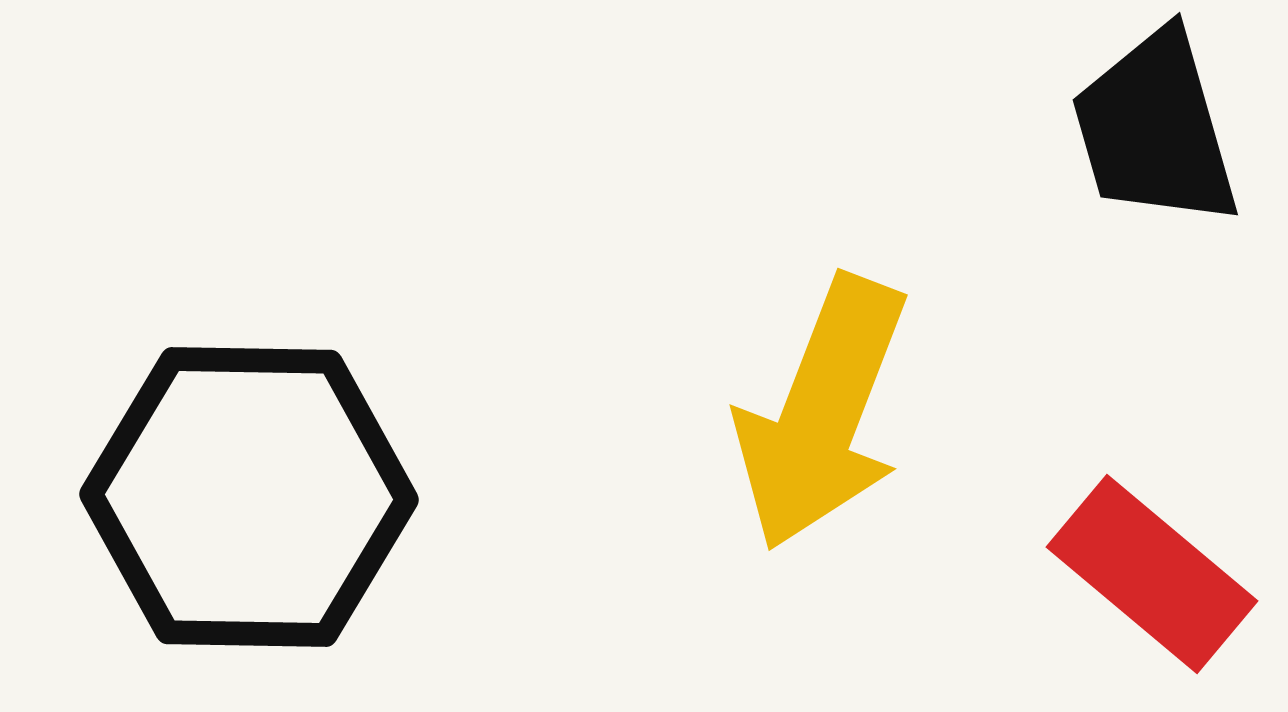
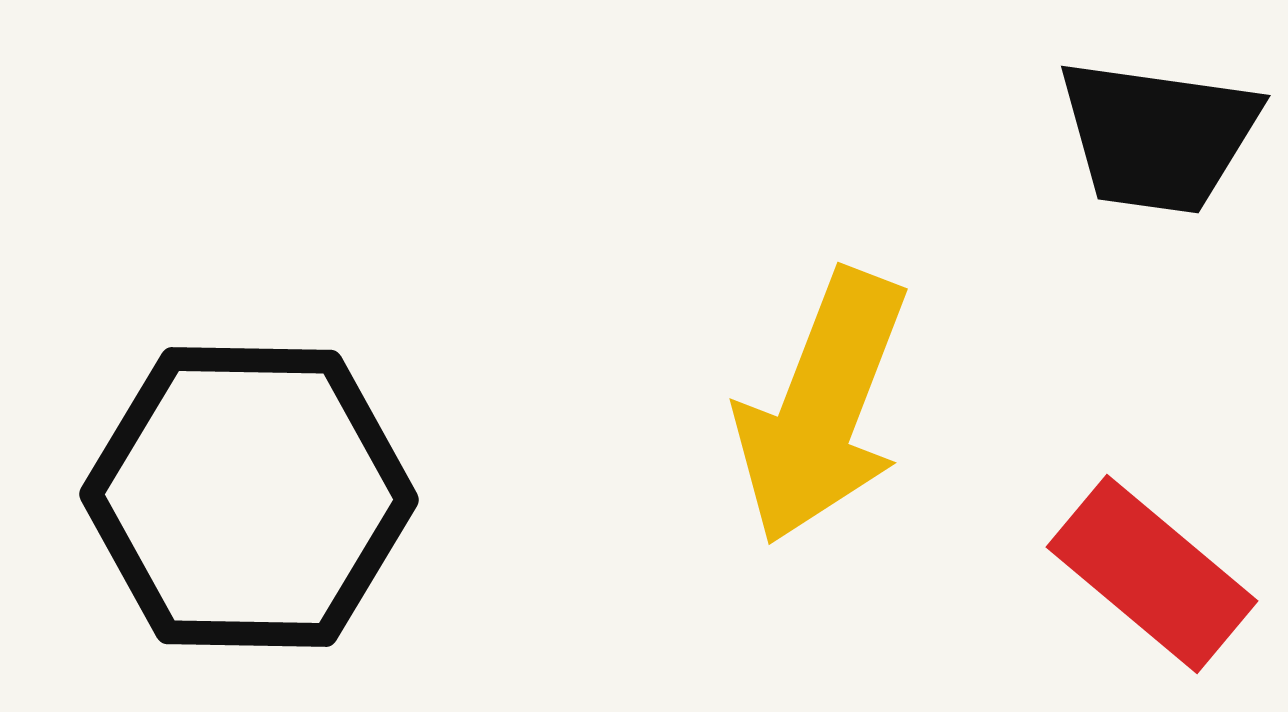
black trapezoid: moved 3 px right, 7 px down; rotated 66 degrees counterclockwise
yellow arrow: moved 6 px up
